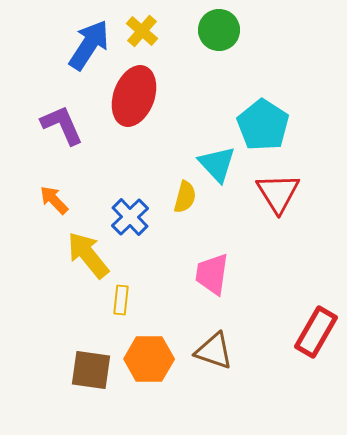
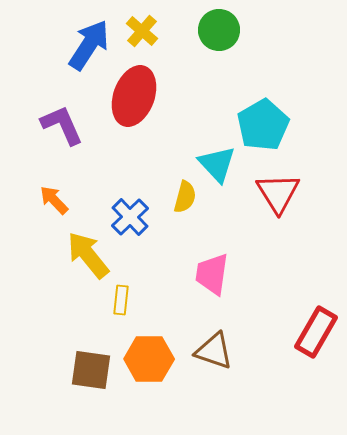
cyan pentagon: rotated 9 degrees clockwise
